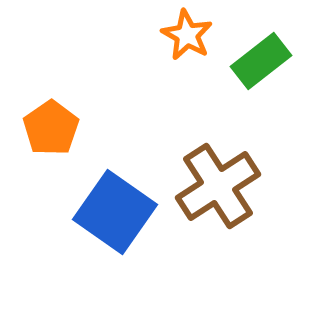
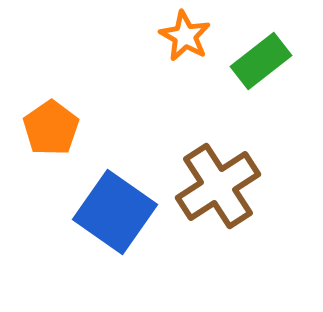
orange star: moved 2 px left, 1 px down
